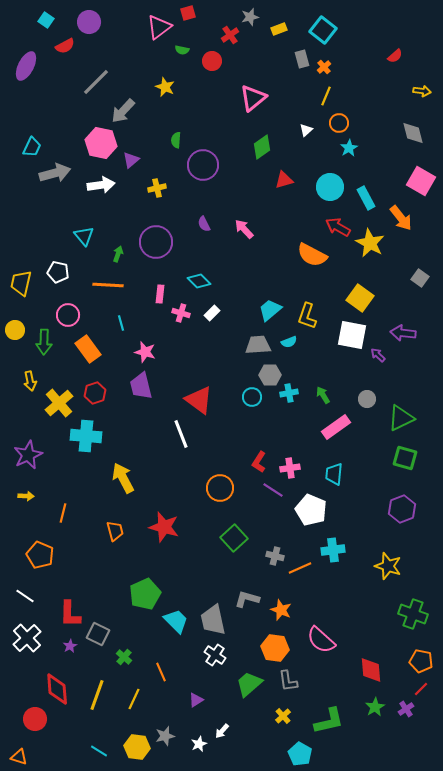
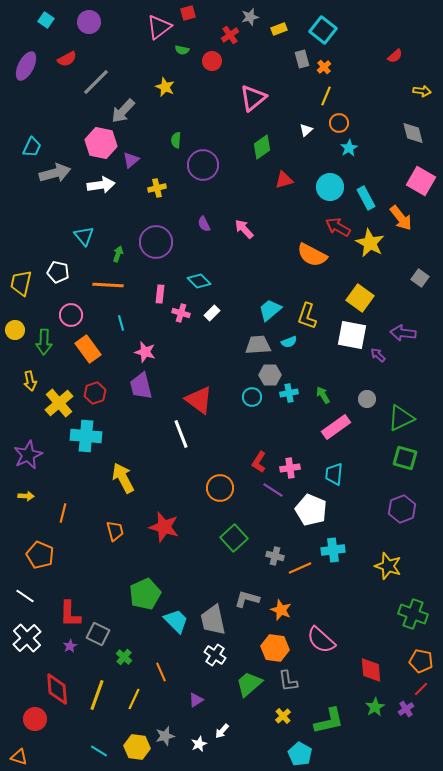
red semicircle at (65, 46): moved 2 px right, 13 px down
pink circle at (68, 315): moved 3 px right
